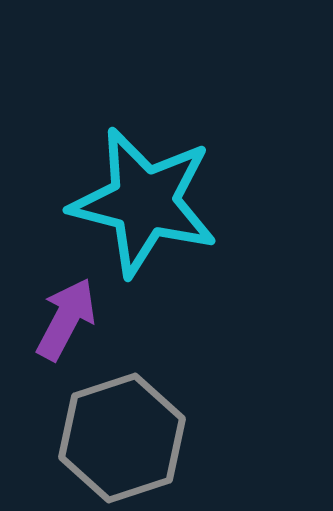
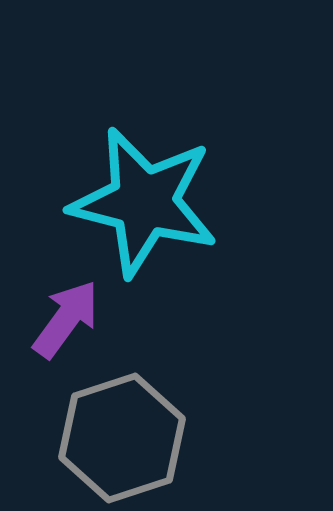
purple arrow: rotated 8 degrees clockwise
